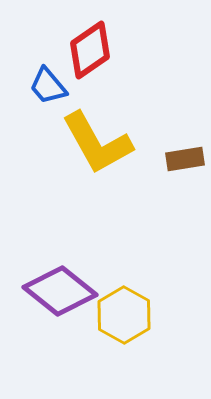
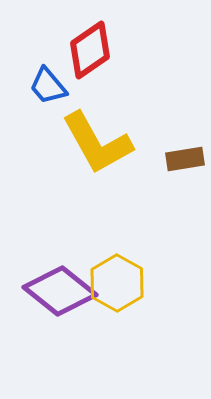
yellow hexagon: moved 7 px left, 32 px up
